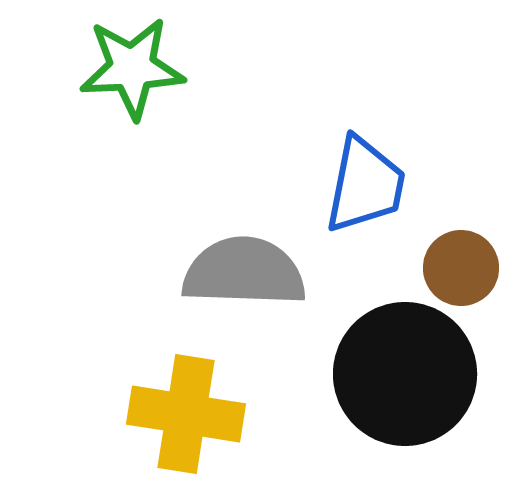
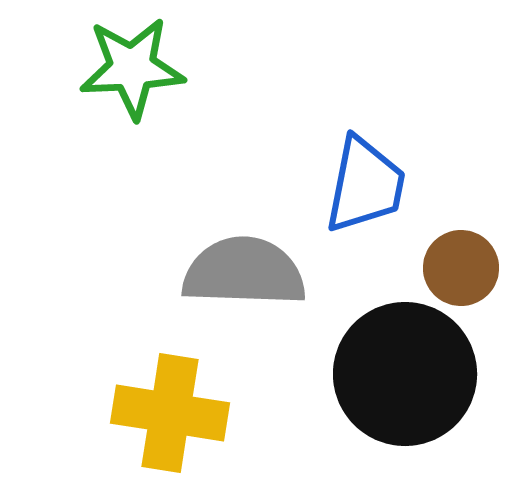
yellow cross: moved 16 px left, 1 px up
